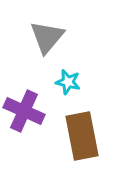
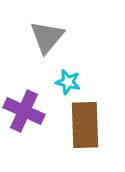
brown rectangle: moved 3 px right, 11 px up; rotated 9 degrees clockwise
